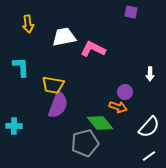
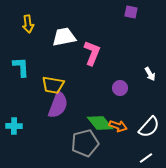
pink L-shape: moved 1 px left, 4 px down; rotated 85 degrees clockwise
white arrow: rotated 32 degrees counterclockwise
purple circle: moved 5 px left, 4 px up
orange arrow: moved 19 px down
white line: moved 3 px left, 2 px down
